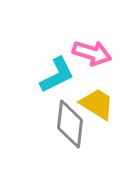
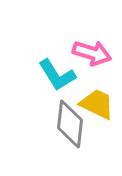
cyan L-shape: rotated 84 degrees clockwise
yellow trapezoid: rotated 6 degrees counterclockwise
